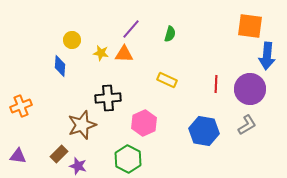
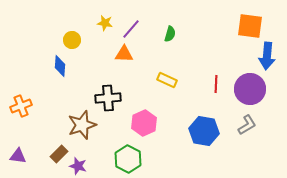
yellow star: moved 4 px right, 30 px up
